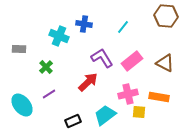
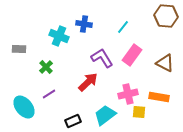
pink rectangle: moved 6 px up; rotated 15 degrees counterclockwise
cyan ellipse: moved 2 px right, 2 px down
